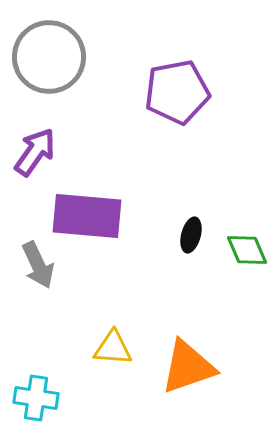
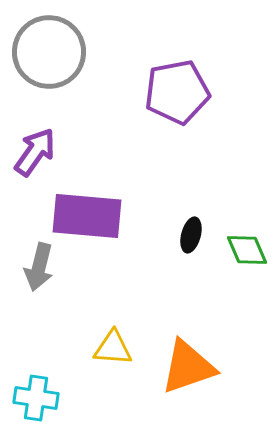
gray circle: moved 5 px up
gray arrow: moved 1 px right, 2 px down; rotated 39 degrees clockwise
